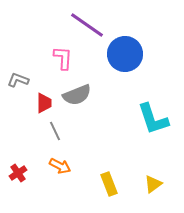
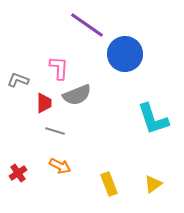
pink L-shape: moved 4 px left, 10 px down
gray line: rotated 48 degrees counterclockwise
